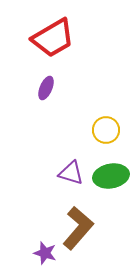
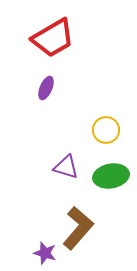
purple triangle: moved 5 px left, 6 px up
